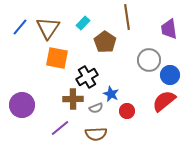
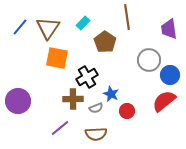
purple circle: moved 4 px left, 4 px up
